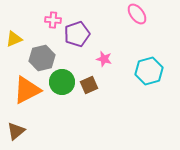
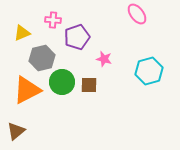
purple pentagon: moved 3 px down
yellow triangle: moved 8 px right, 6 px up
brown square: rotated 24 degrees clockwise
